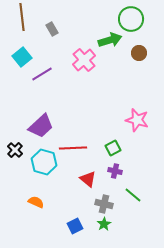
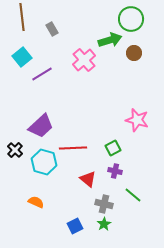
brown circle: moved 5 px left
